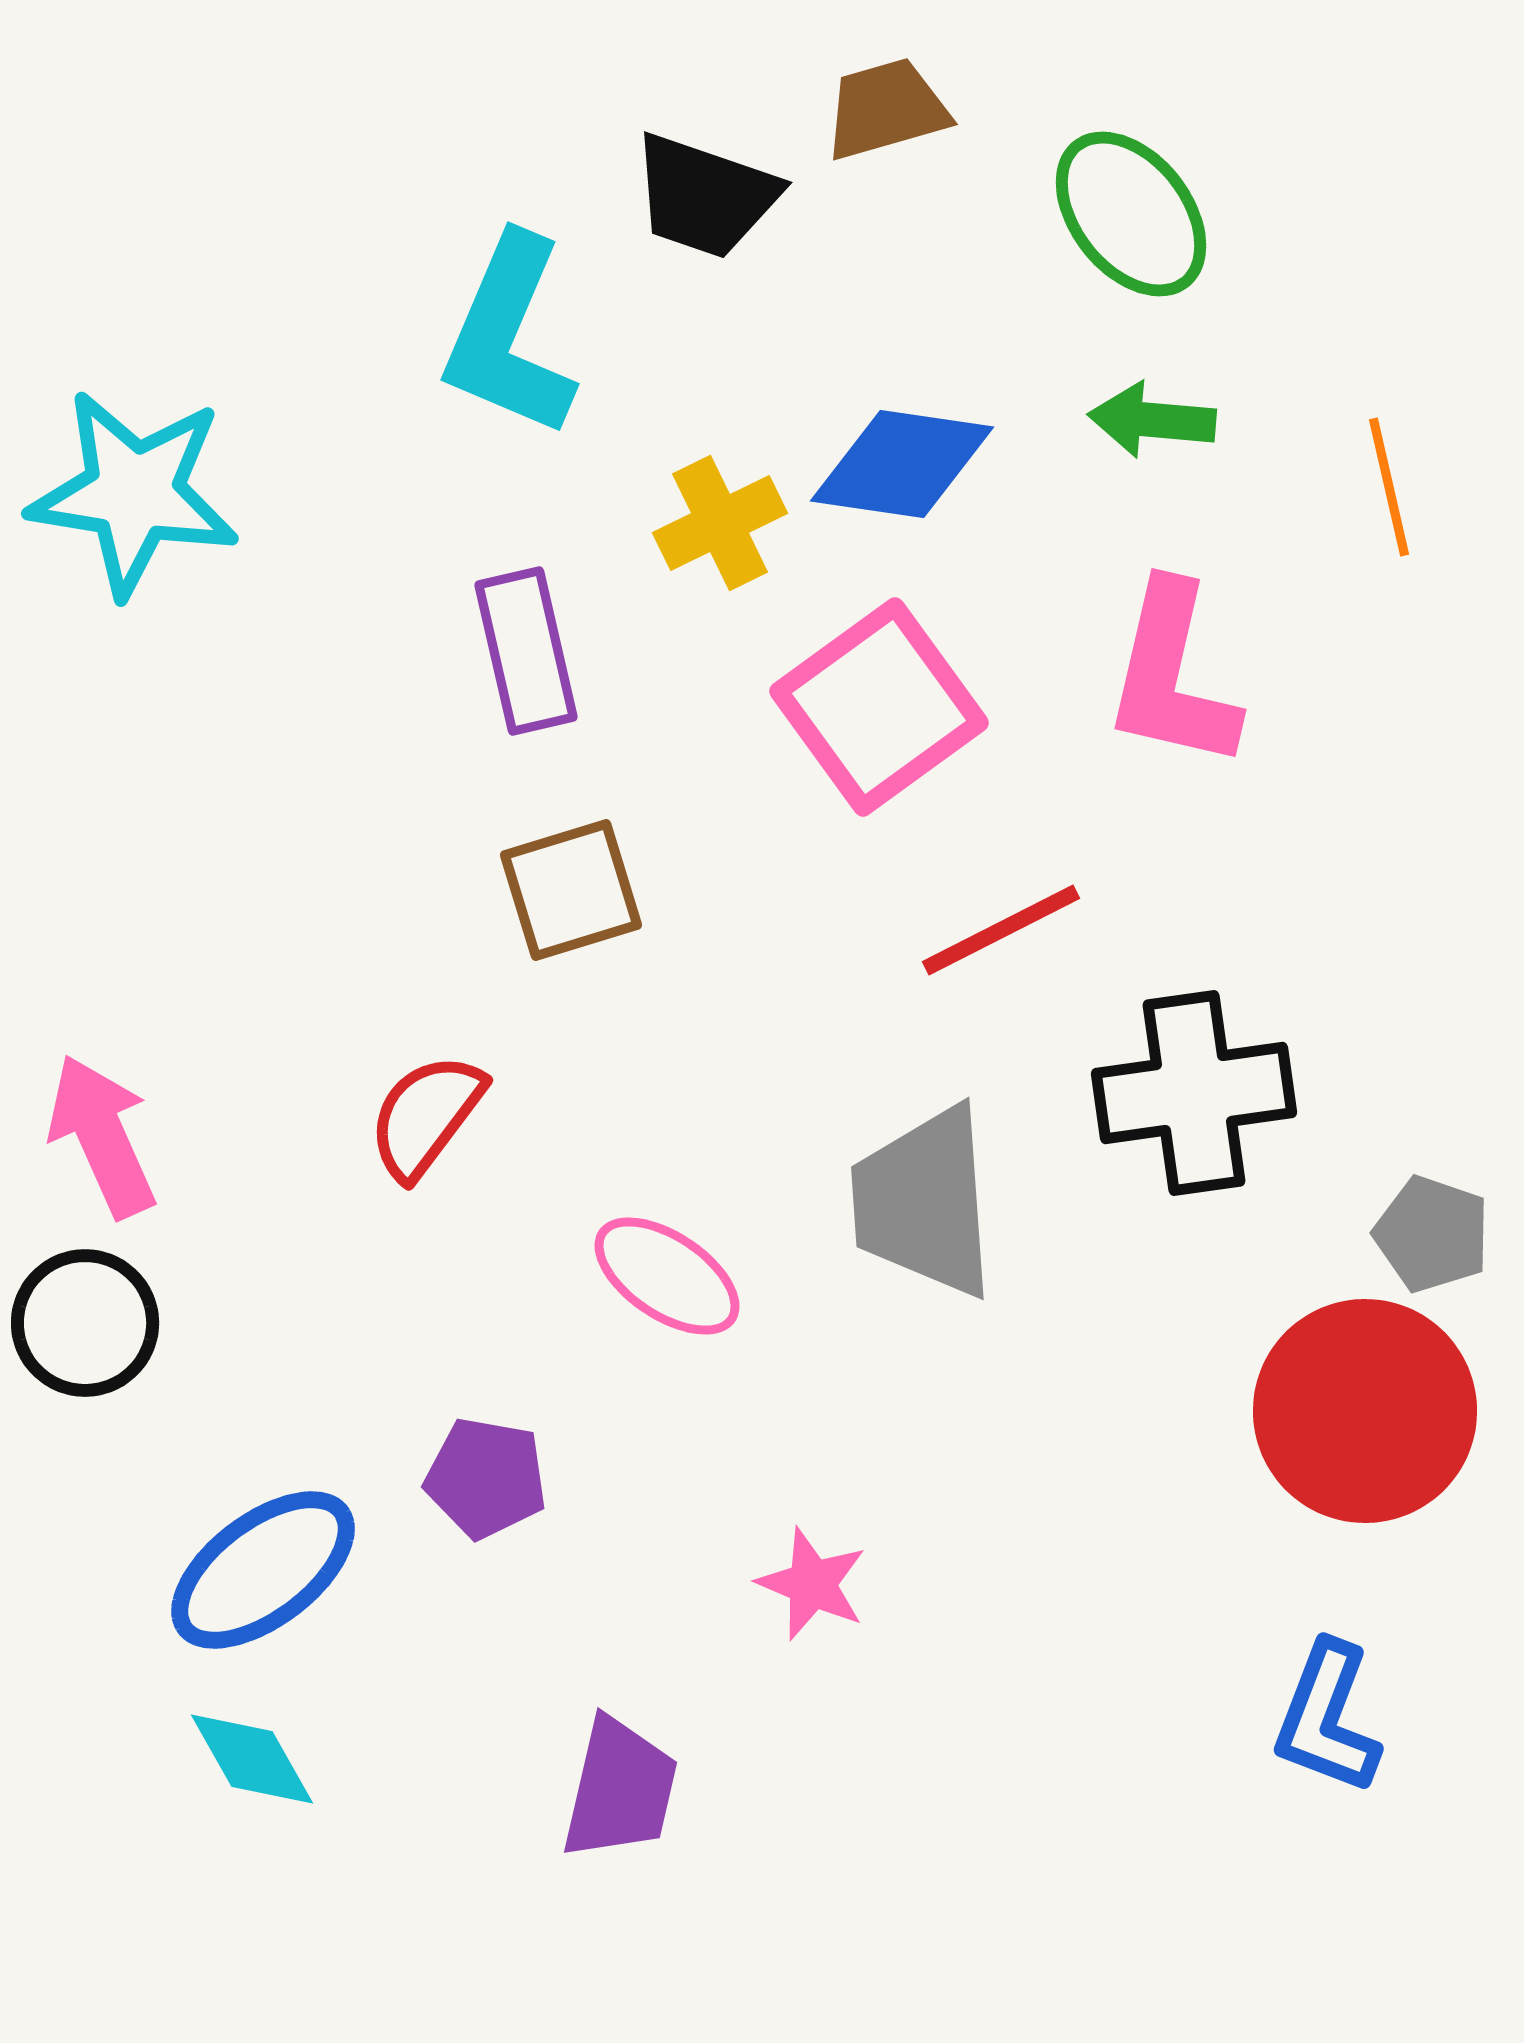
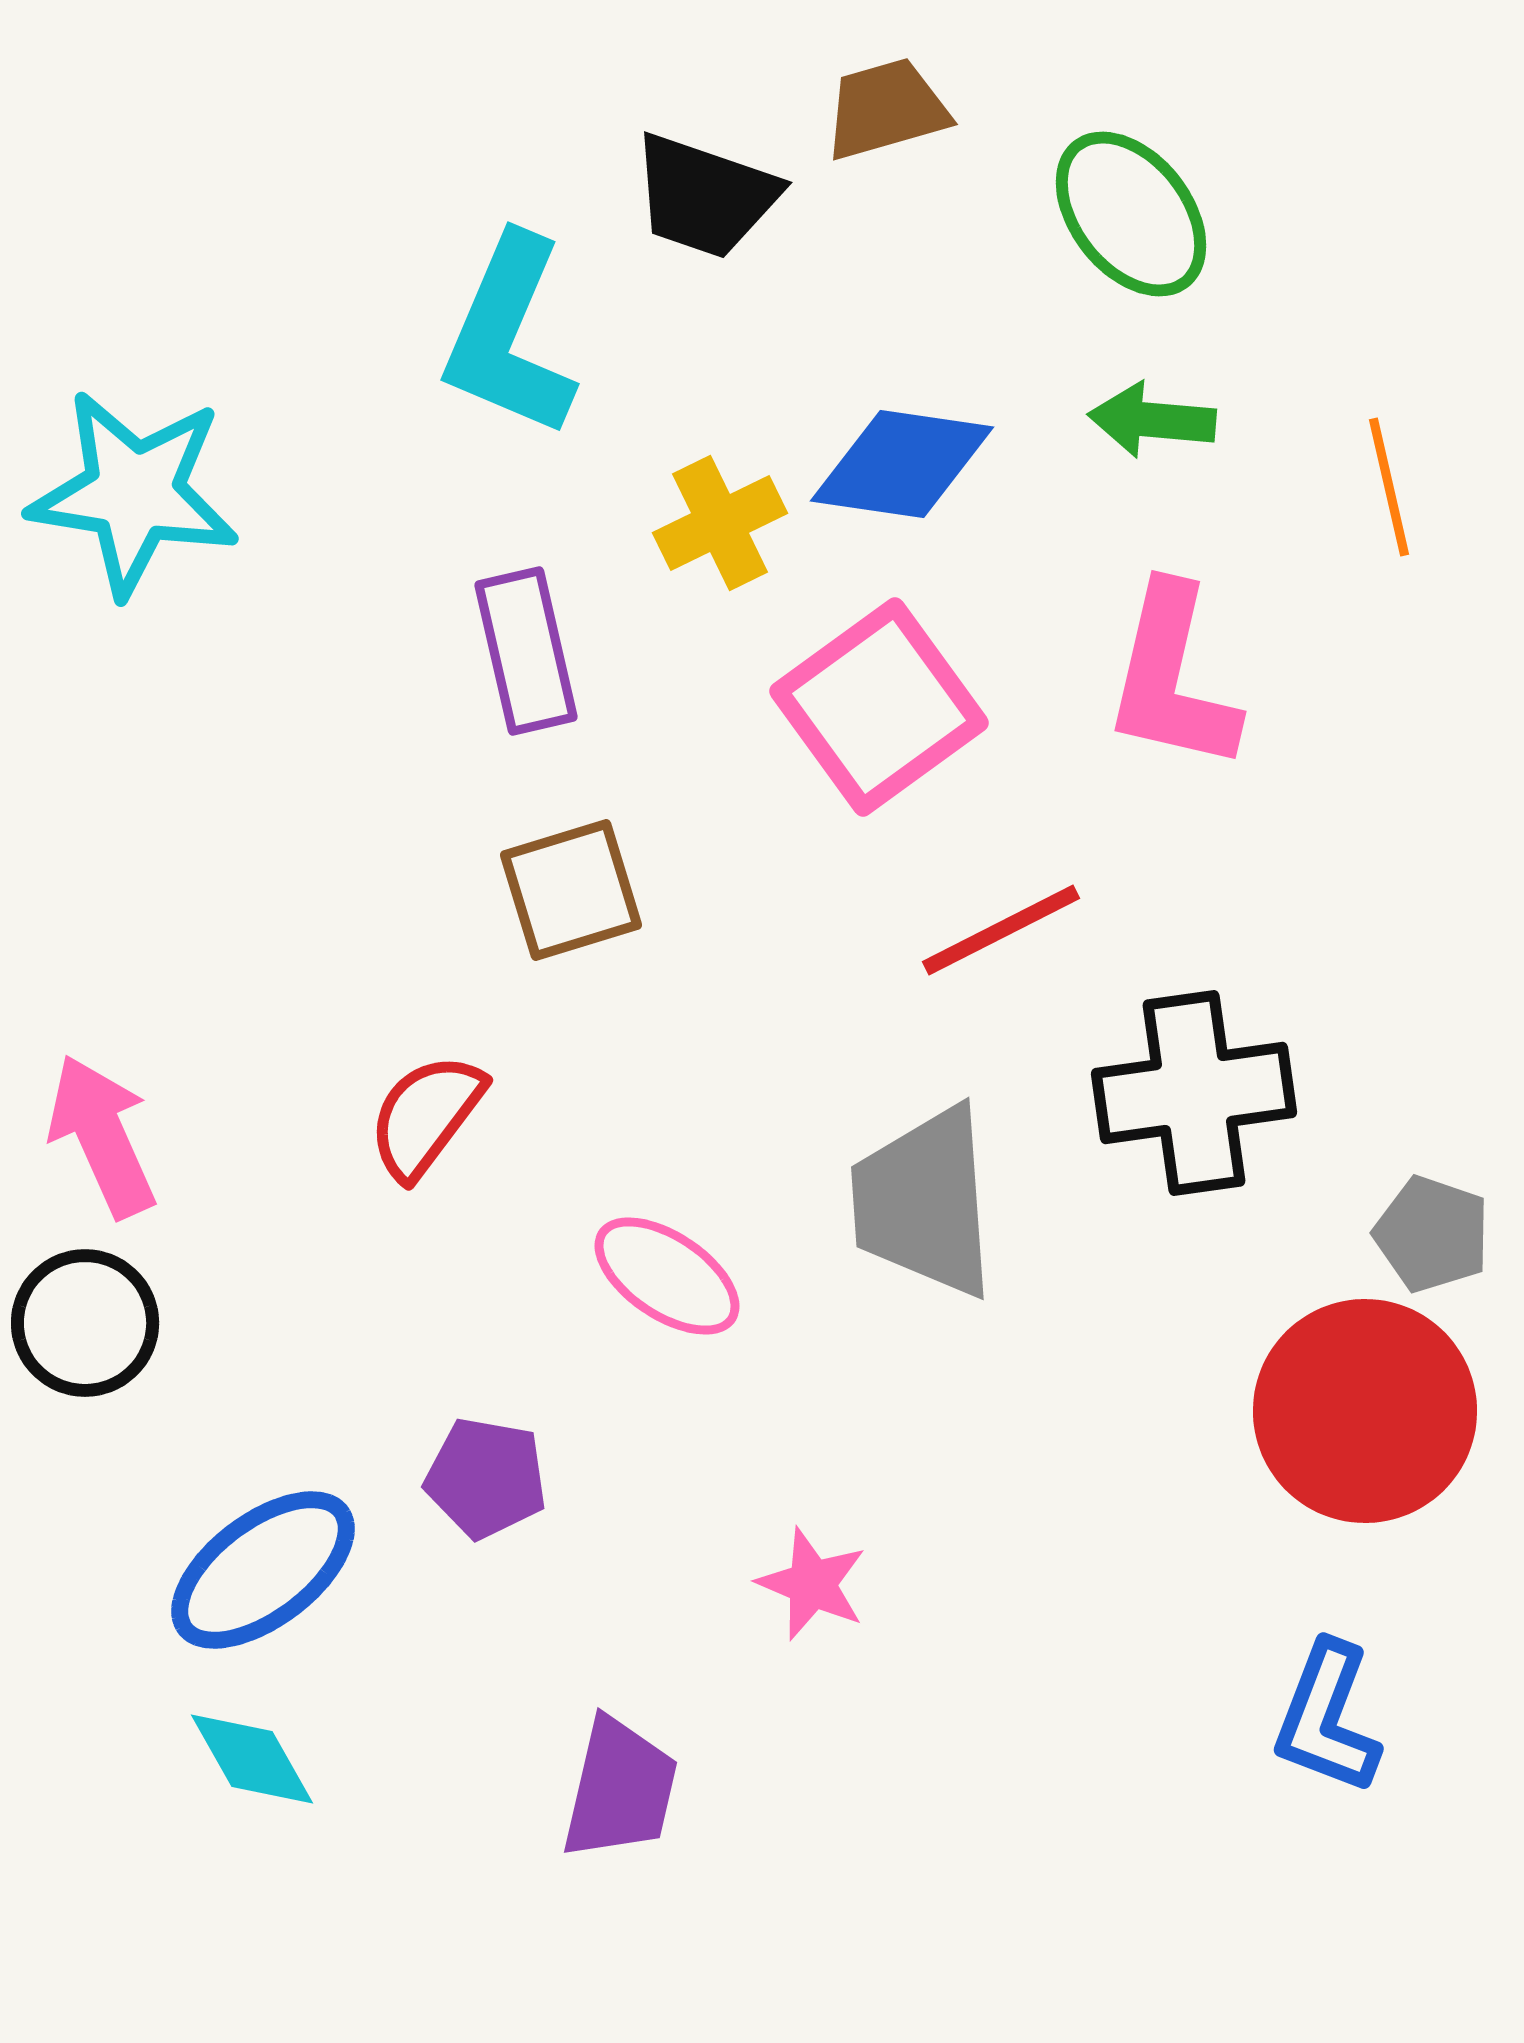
pink L-shape: moved 2 px down
